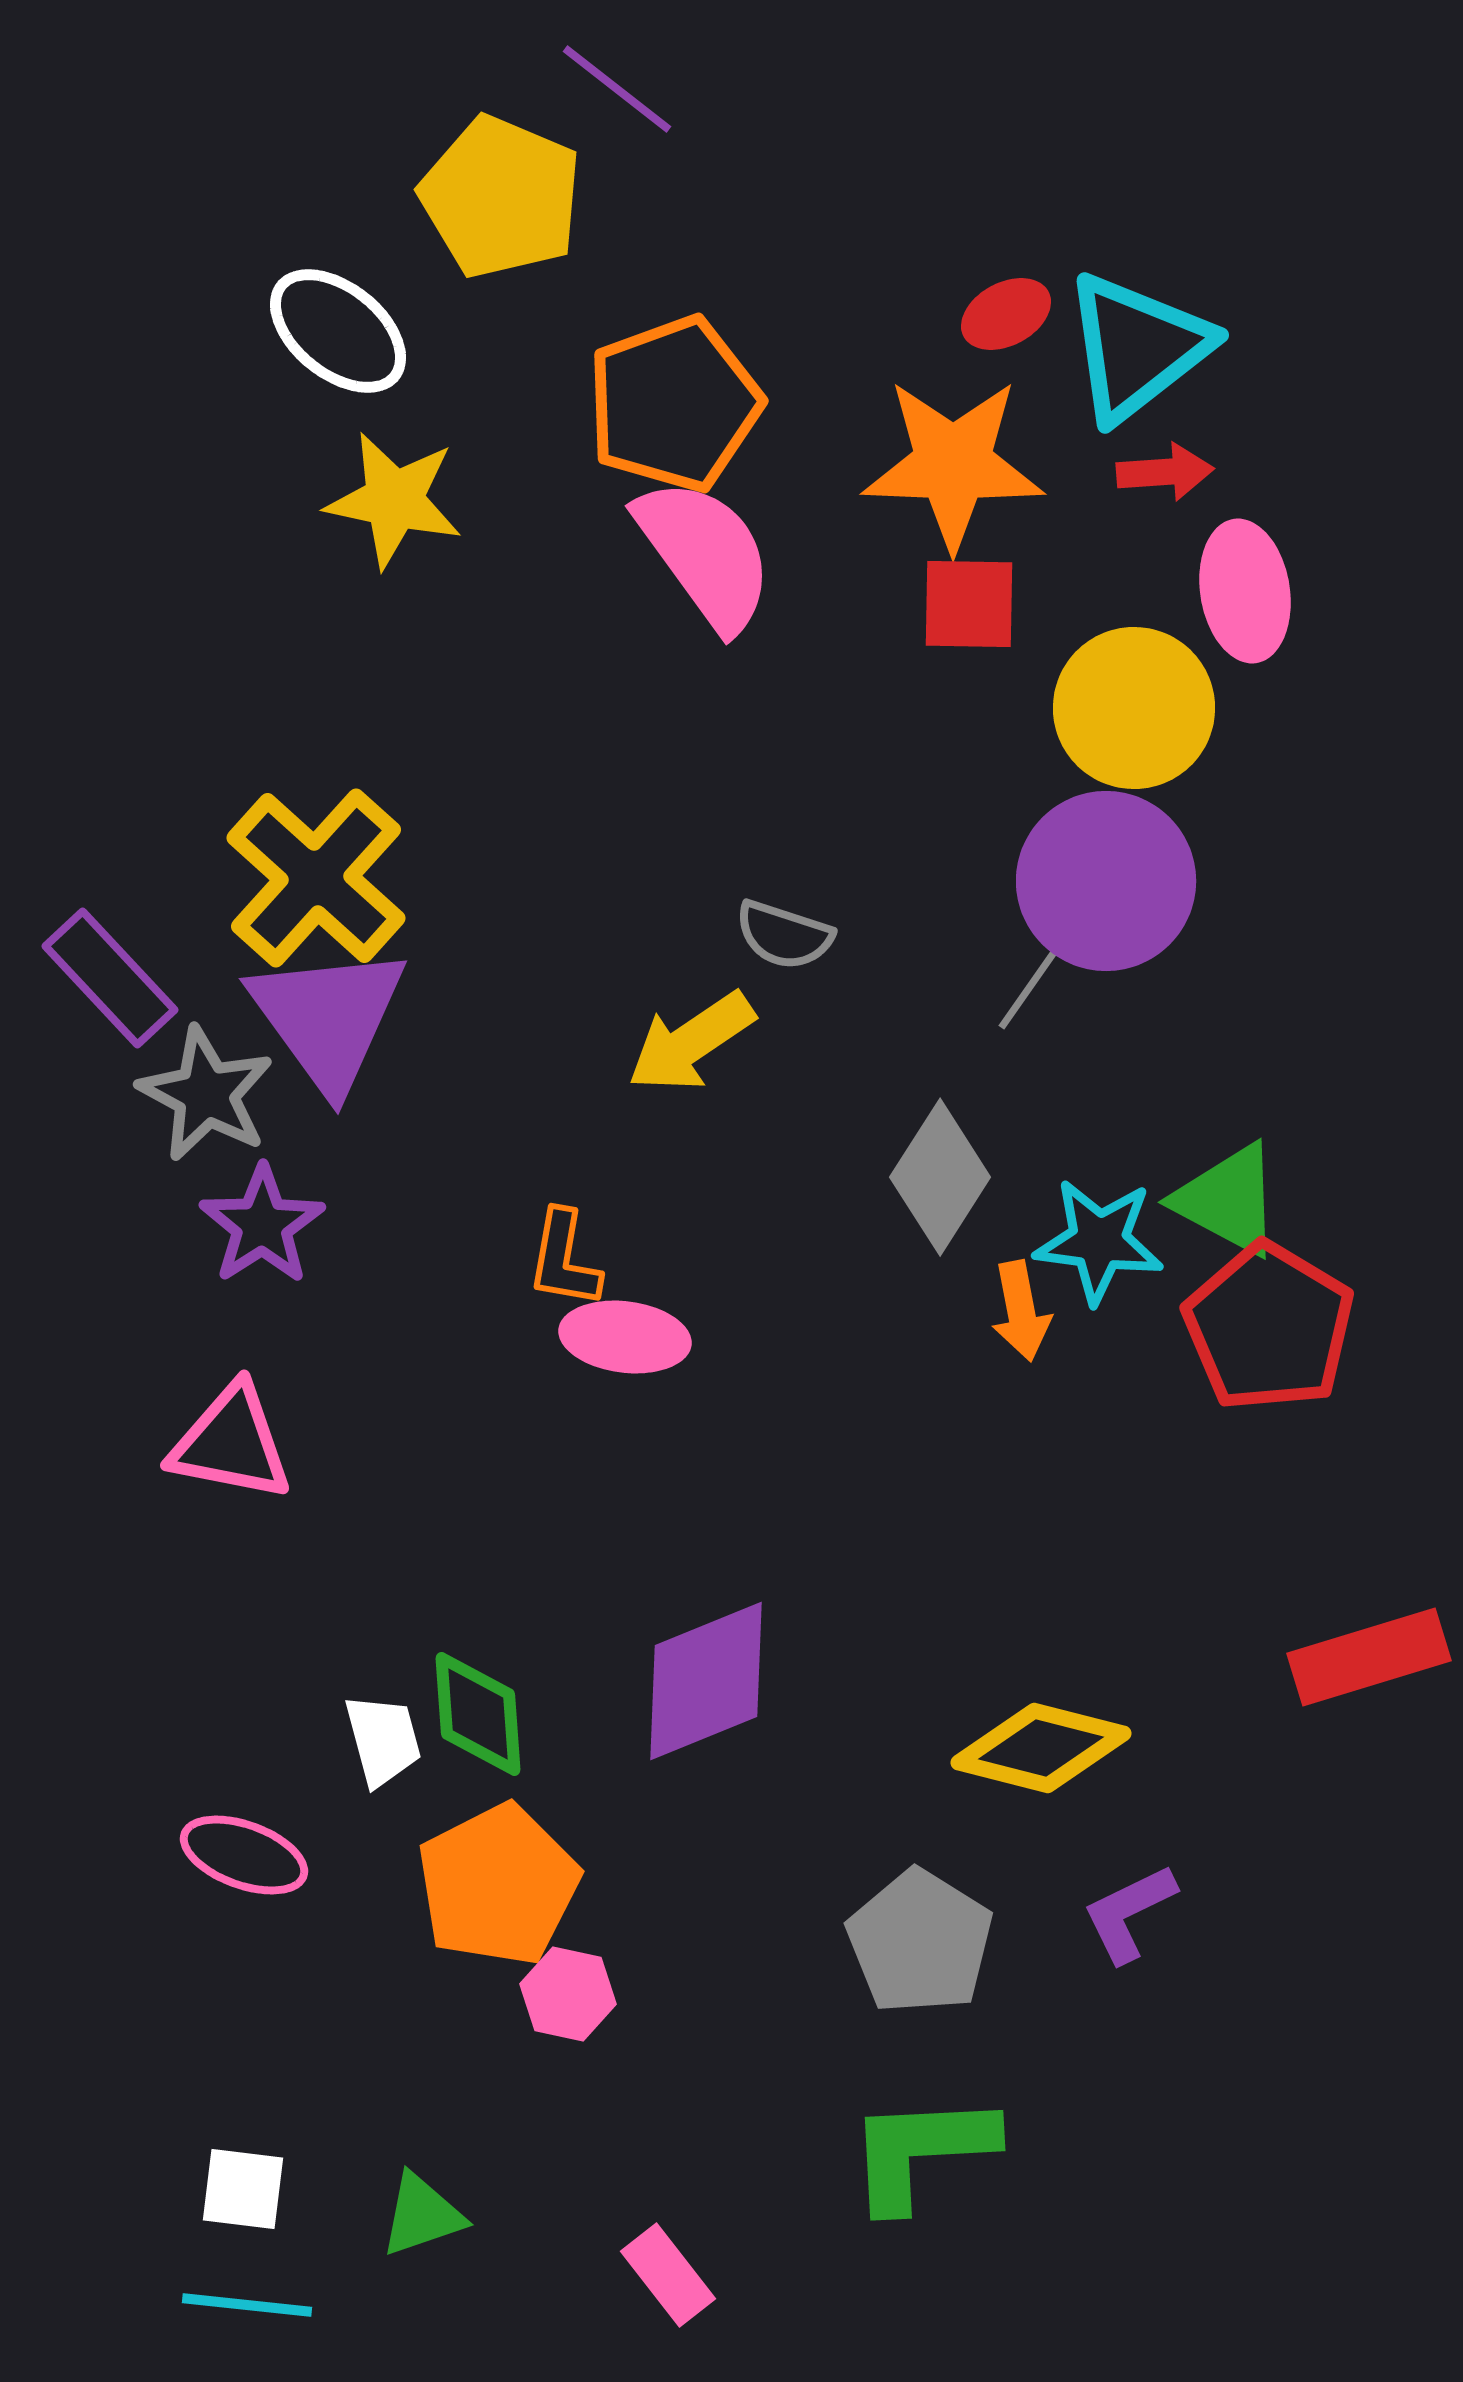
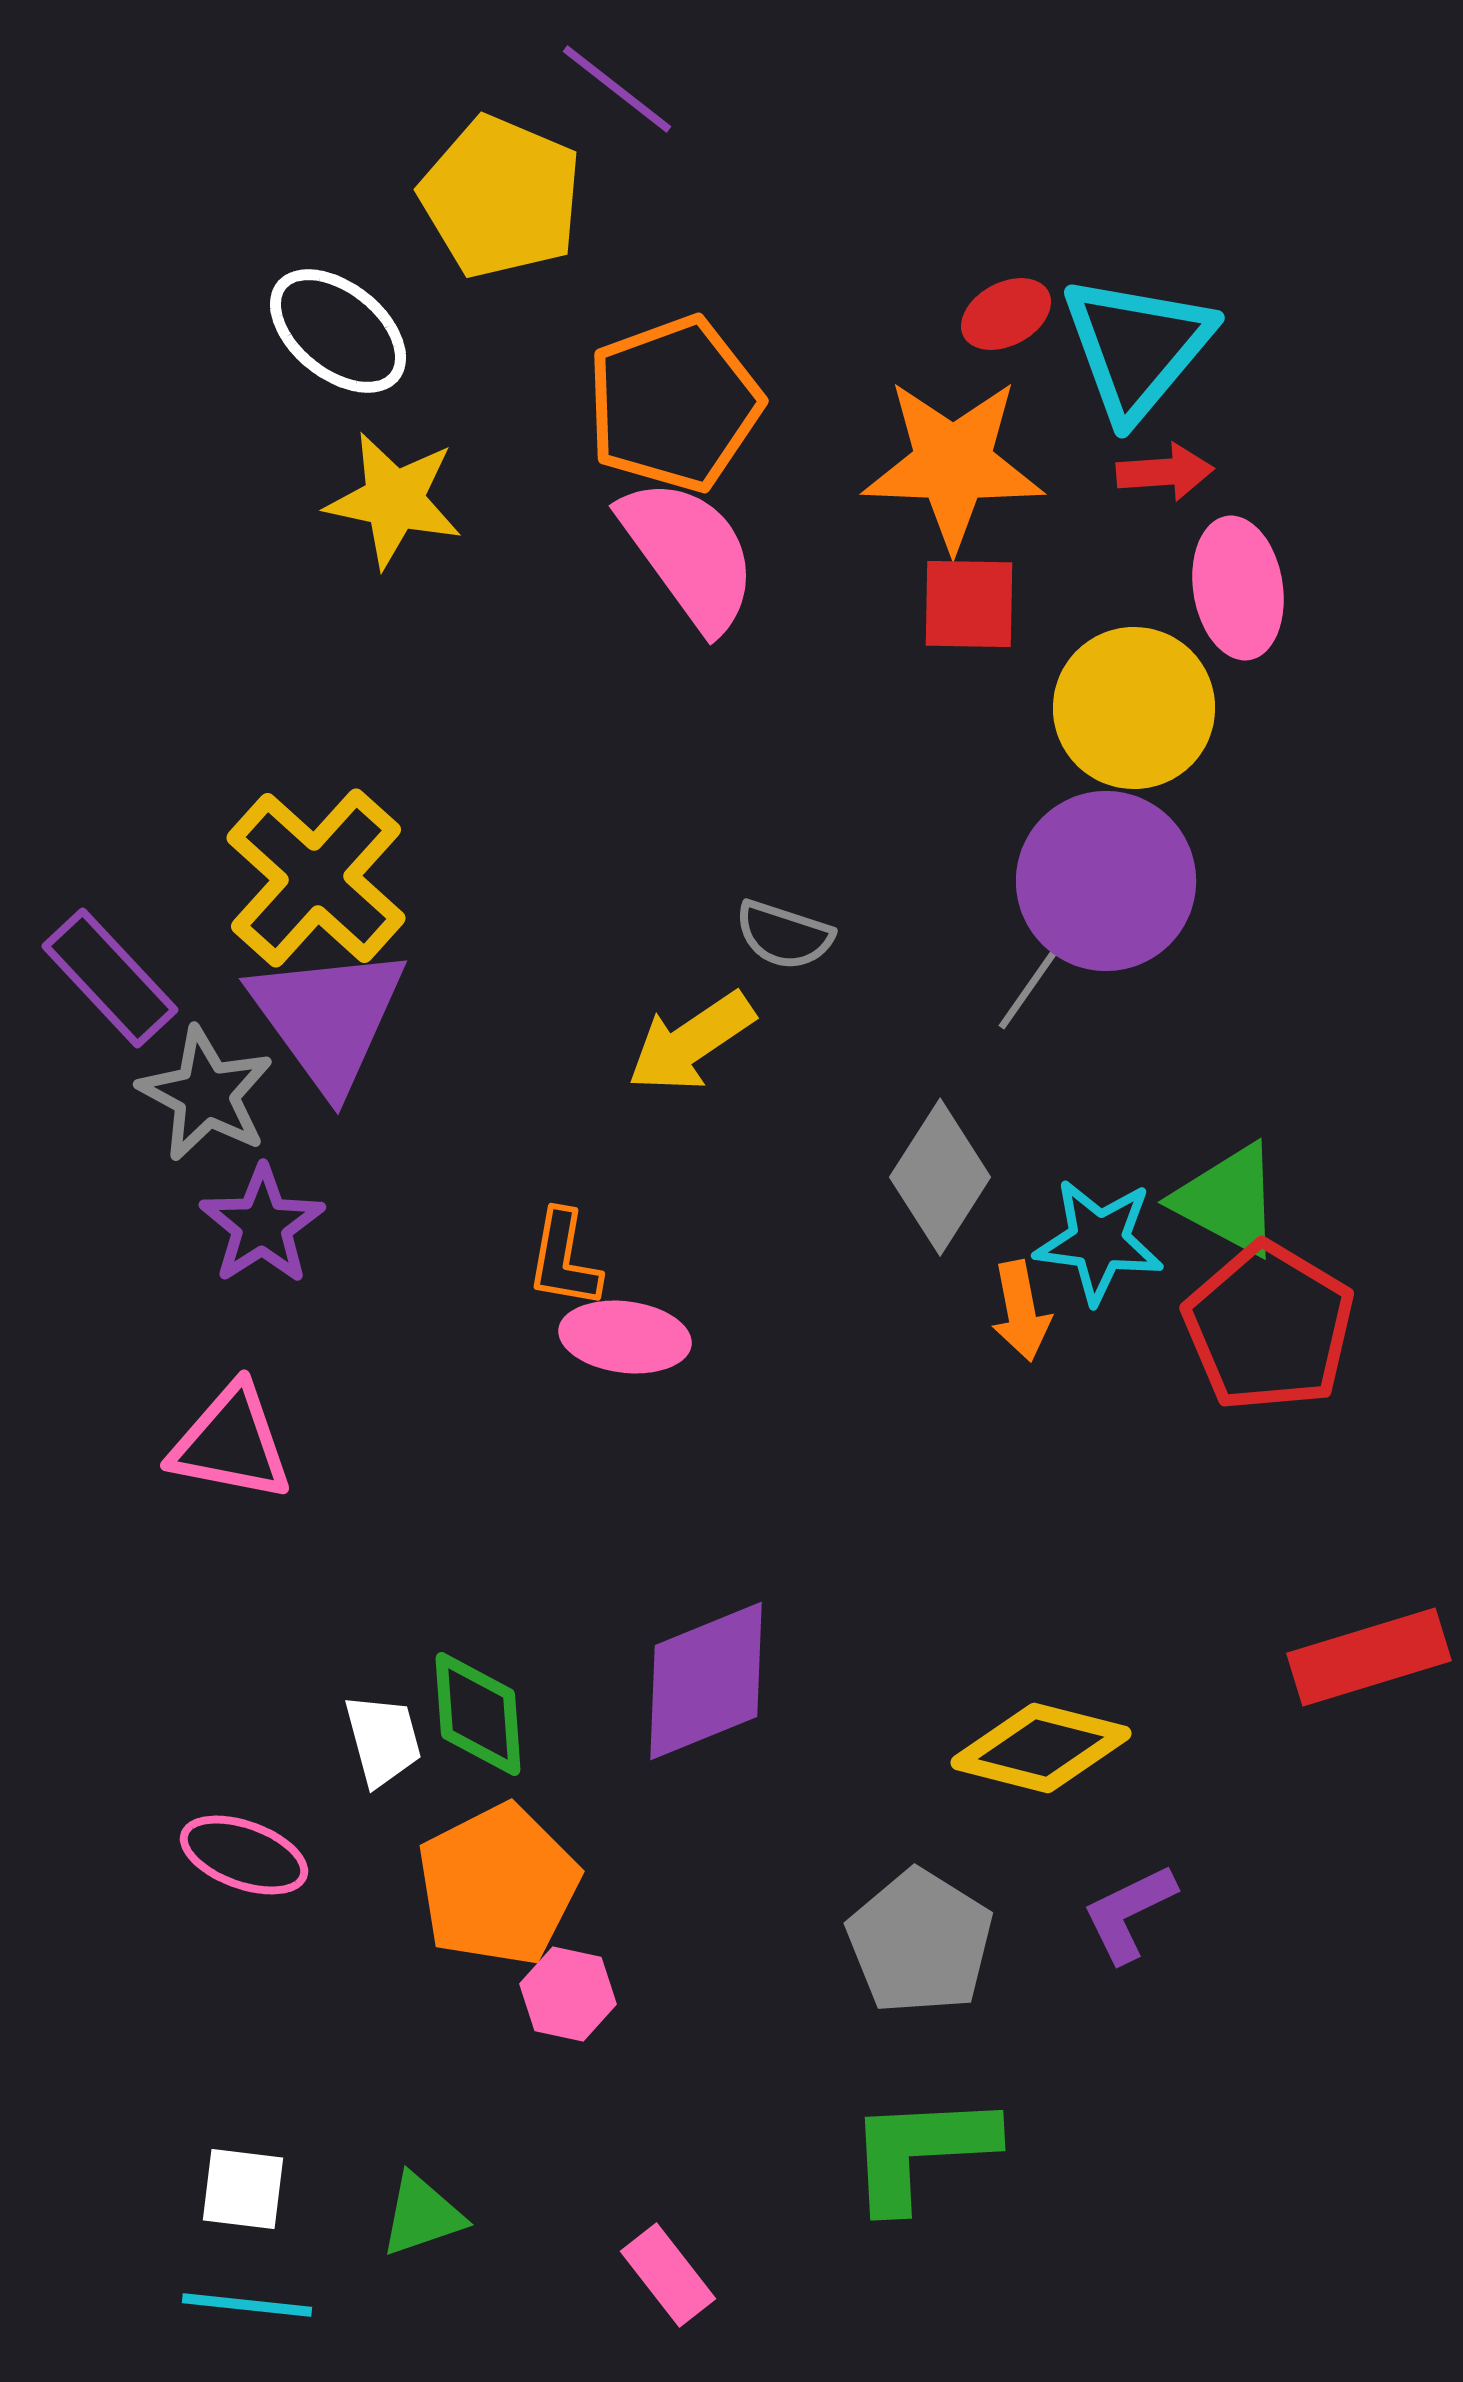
cyan triangle at (1137, 347): rotated 12 degrees counterclockwise
pink semicircle at (705, 554): moved 16 px left
pink ellipse at (1245, 591): moved 7 px left, 3 px up
